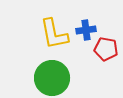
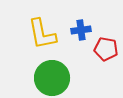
blue cross: moved 5 px left
yellow L-shape: moved 12 px left
